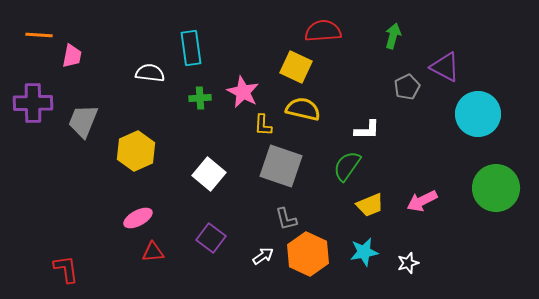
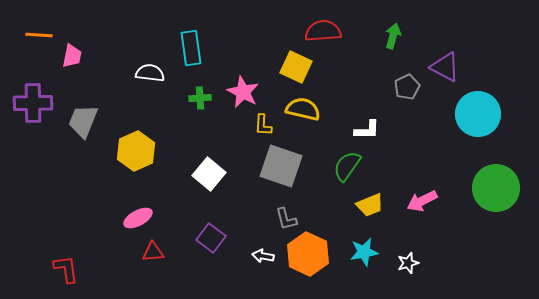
white arrow: rotated 135 degrees counterclockwise
